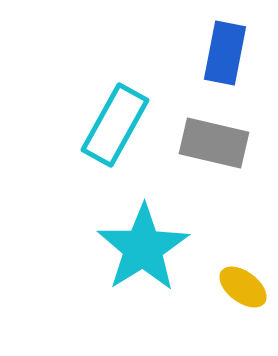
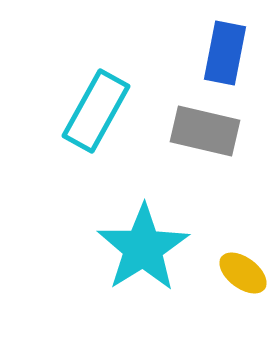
cyan rectangle: moved 19 px left, 14 px up
gray rectangle: moved 9 px left, 12 px up
yellow ellipse: moved 14 px up
